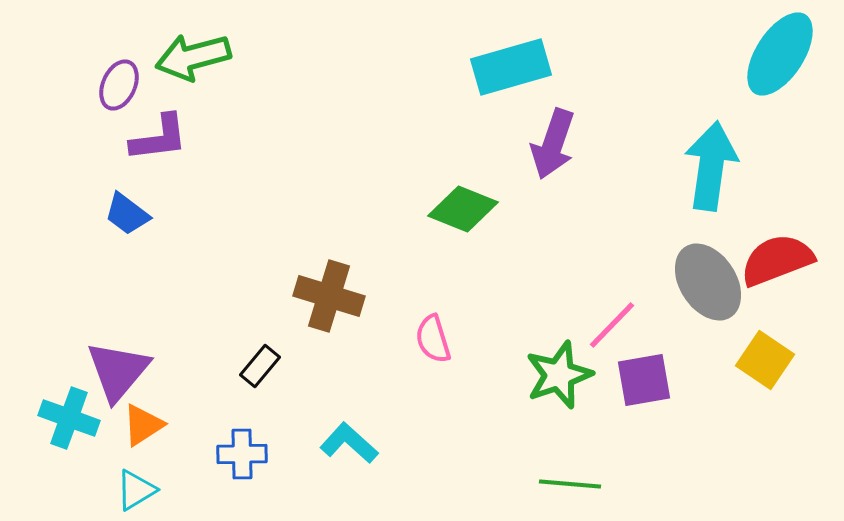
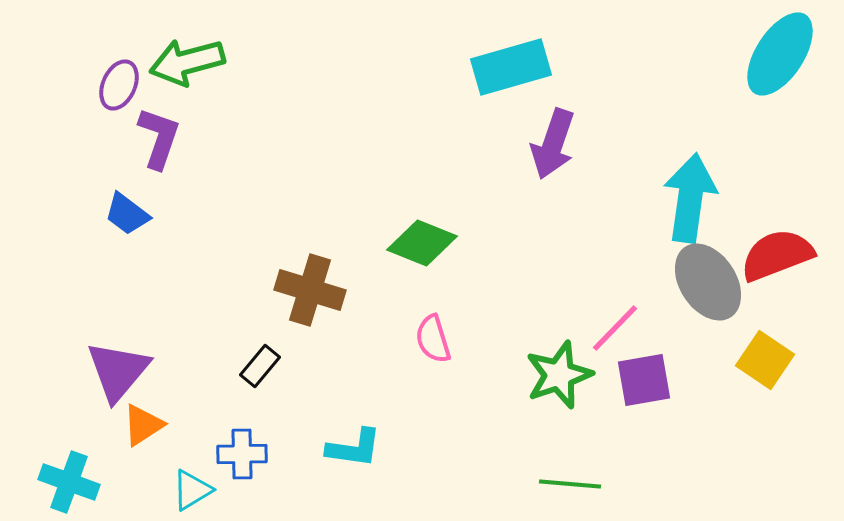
green arrow: moved 6 px left, 5 px down
purple L-shape: rotated 64 degrees counterclockwise
cyan arrow: moved 21 px left, 32 px down
green diamond: moved 41 px left, 34 px down
red semicircle: moved 5 px up
brown cross: moved 19 px left, 6 px up
pink line: moved 3 px right, 3 px down
cyan cross: moved 64 px down
cyan L-shape: moved 5 px right, 5 px down; rotated 146 degrees clockwise
cyan triangle: moved 56 px right
